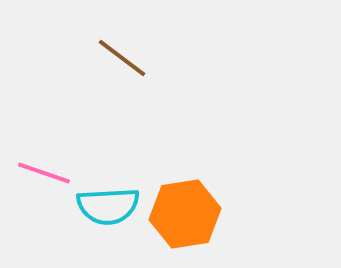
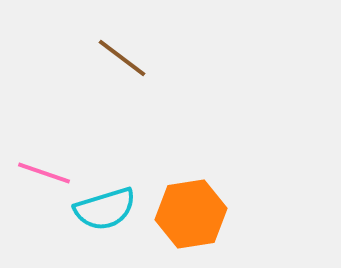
cyan semicircle: moved 3 px left, 3 px down; rotated 14 degrees counterclockwise
orange hexagon: moved 6 px right
